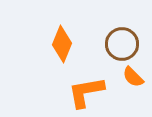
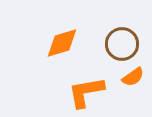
orange diamond: moved 1 px up; rotated 51 degrees clockwise
orange semicircle: rotated 80 degrees counterclockwise
